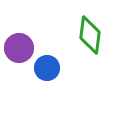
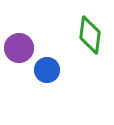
blue circle: moved 2 px down
